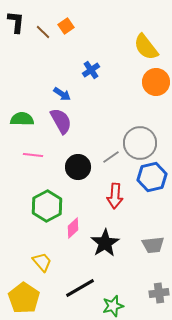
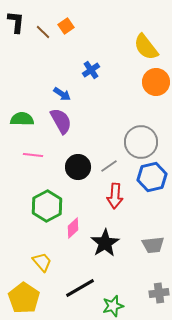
gray circle: moved 1 px right, 1 px up
gray line: moved 2 px left, 9 px down
